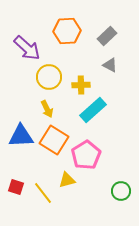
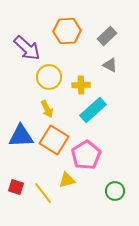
green circle: moved 6 px left
